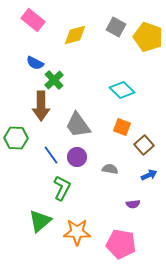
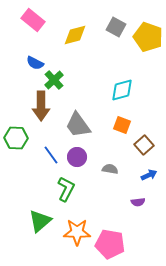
cyan diamond: rotated 60 degrees counterclockwise
orange square: moved 2 px up
green L-shape: moved 4 px right, 1 px down
purple semicircle: moved 5 px right, 2 px up
pink pentagon: moved 11 px left
